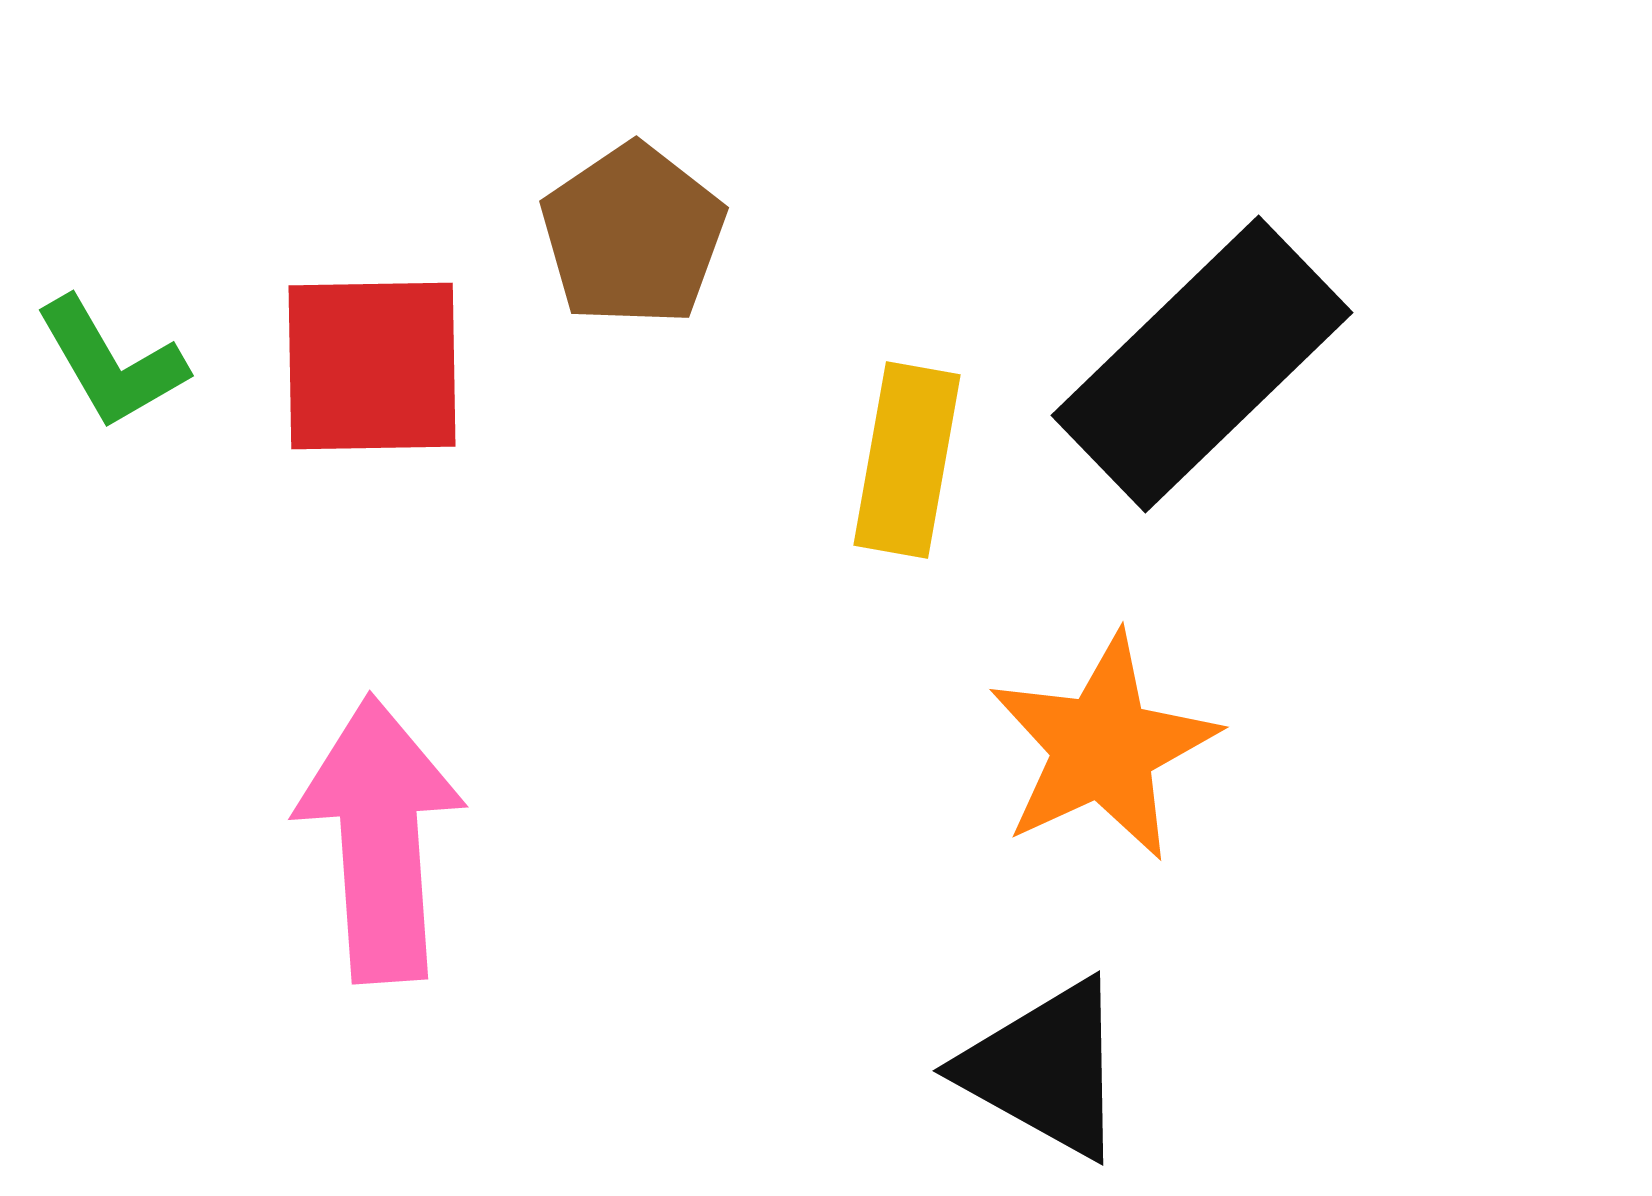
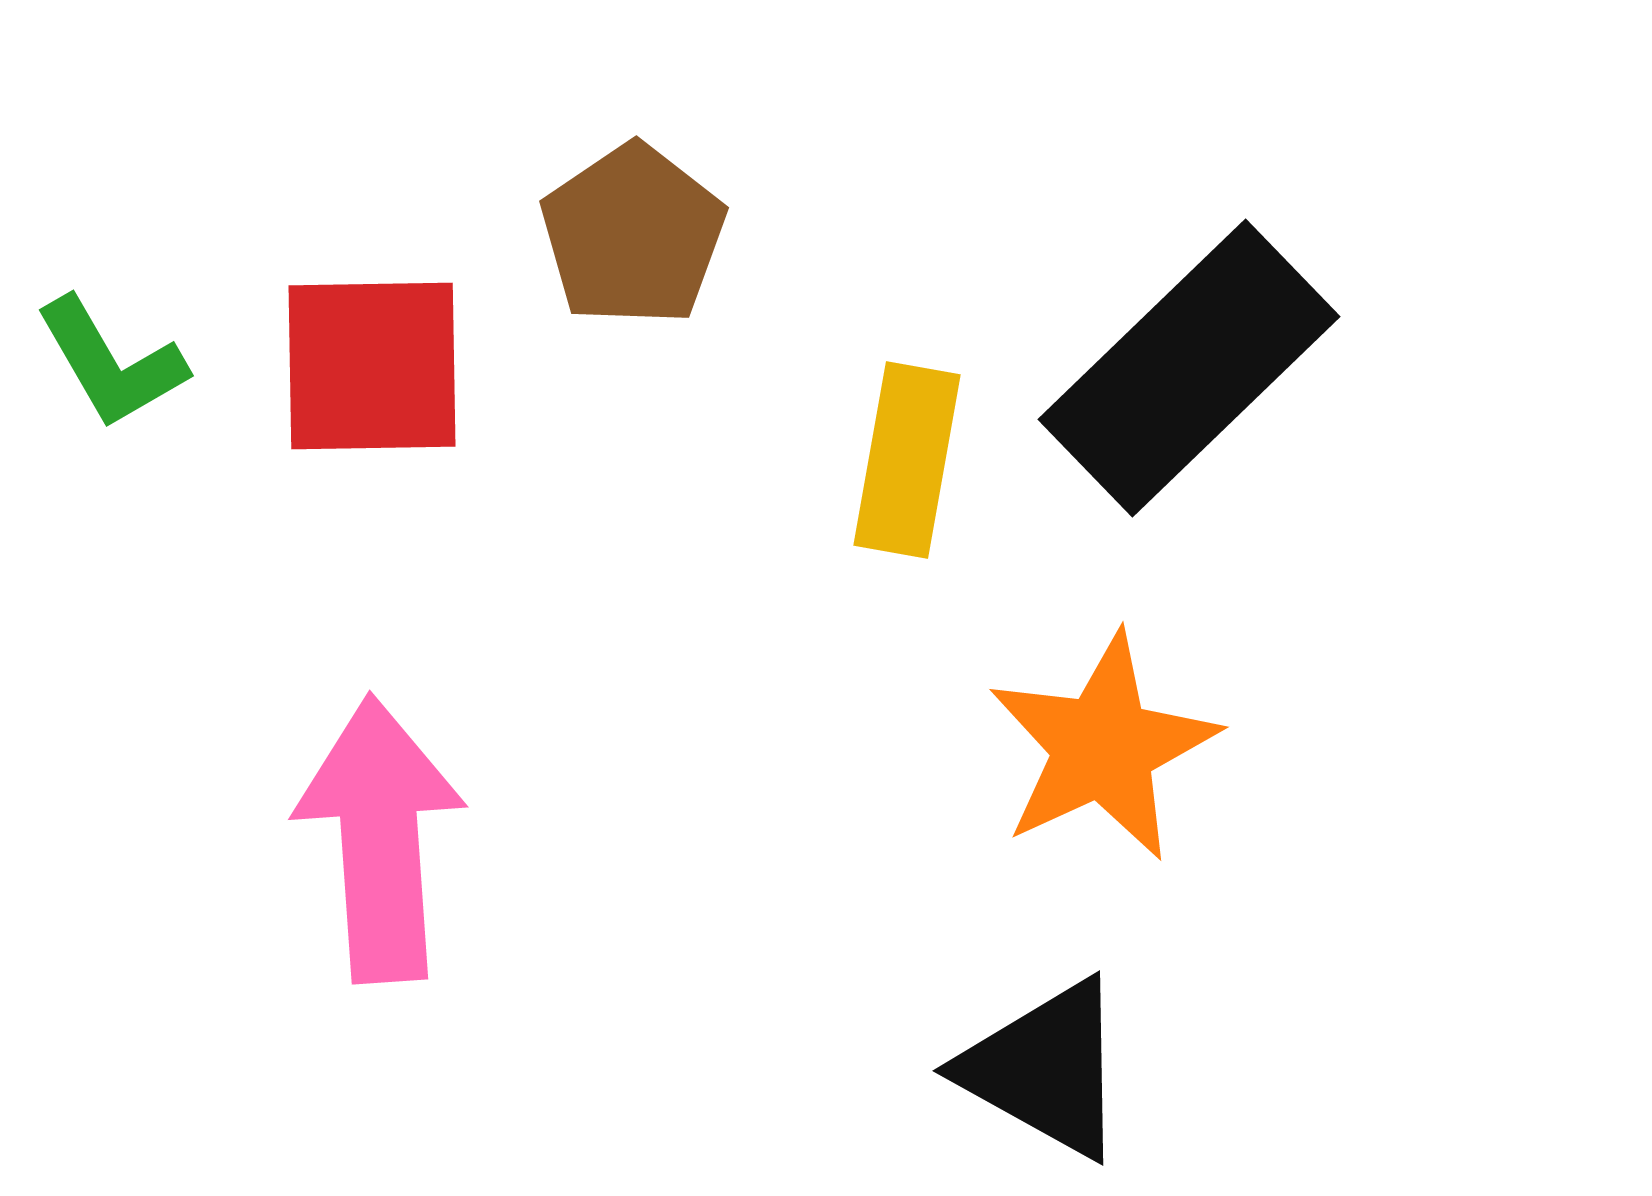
black rectangle: moved 13 px left, 4 px down
